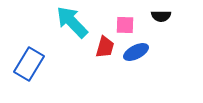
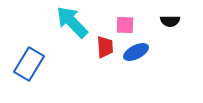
black semicircle: moved 9 px right, 5 px down
red trapezoid: rotated 20 degrees counterclockwise
